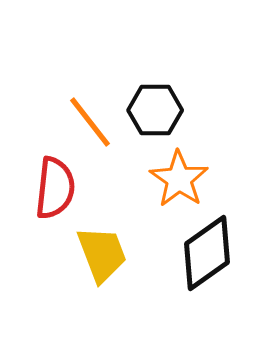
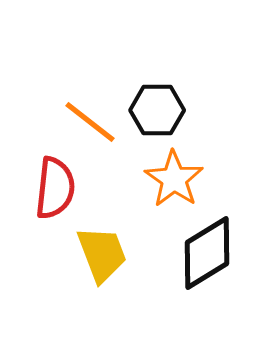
black hexagon: moved 2 px right
orange line: rotated 14 degrees counterclockwise
orange star: moved 5 px left
black diamond: rotated 4 degrees clockwise
